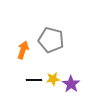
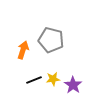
black line: rotated 21 degrees counterclockwise
purple star: moved 2 px right, 1 px down
